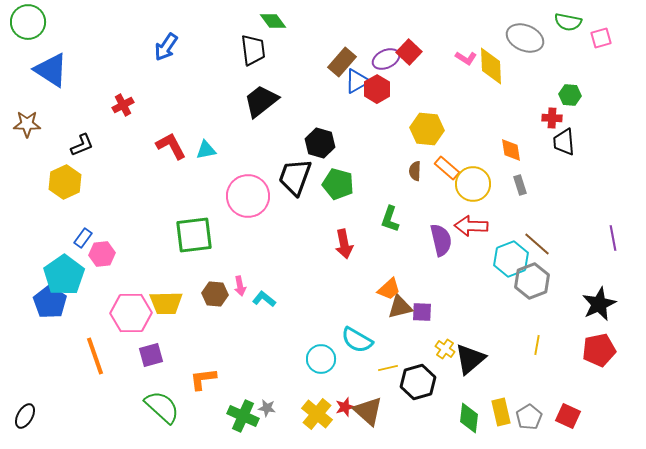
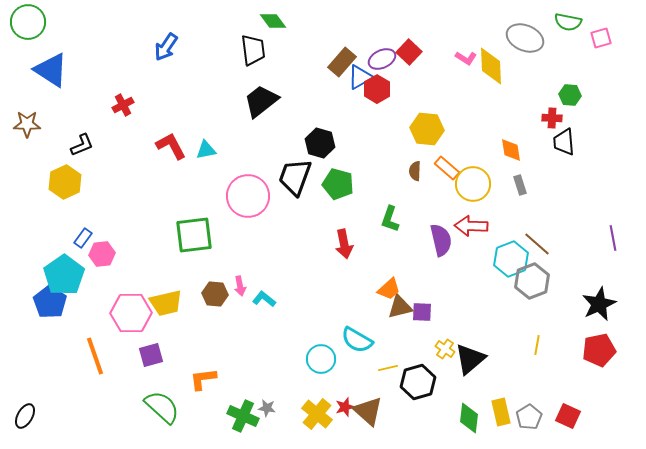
purple ellipse at (386, 59): moved 4 px left
blue triangle at (357, 81): moved 3 px right, 4 px up
yellow trapezoid at (166, 303): rotated 12 degrees counterclockwise
